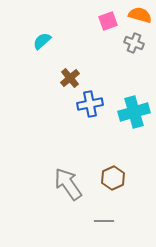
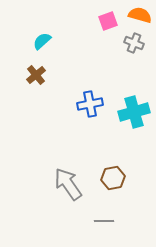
brown cross: moved 34 px left, 3 px up
brown hexagon: rotated 15 degrees clockwise
